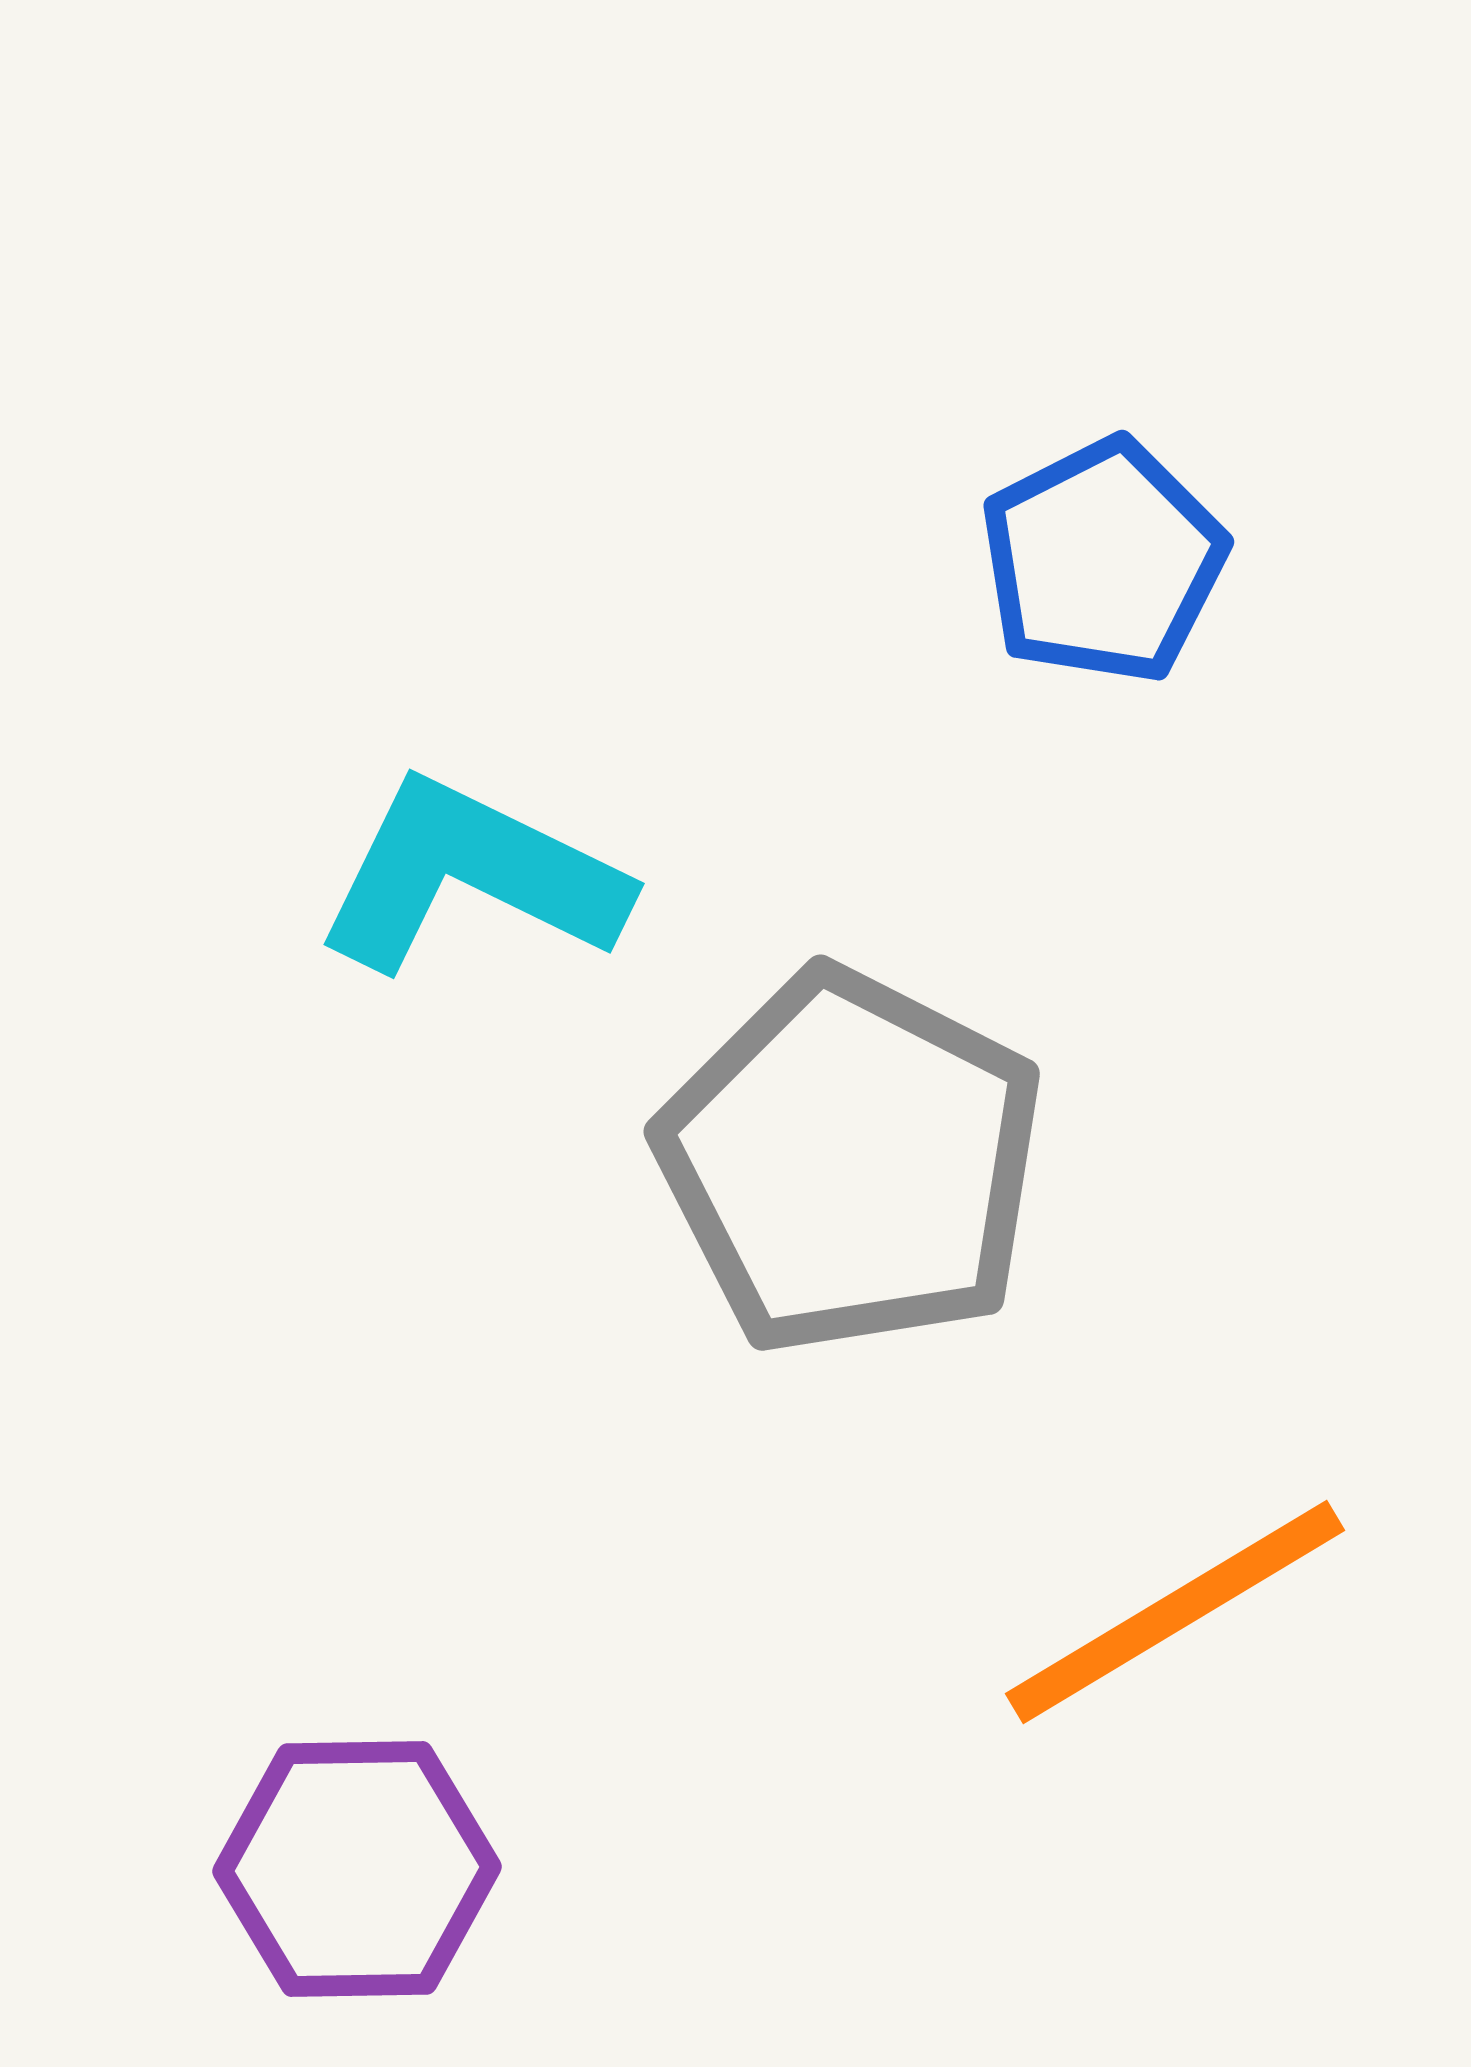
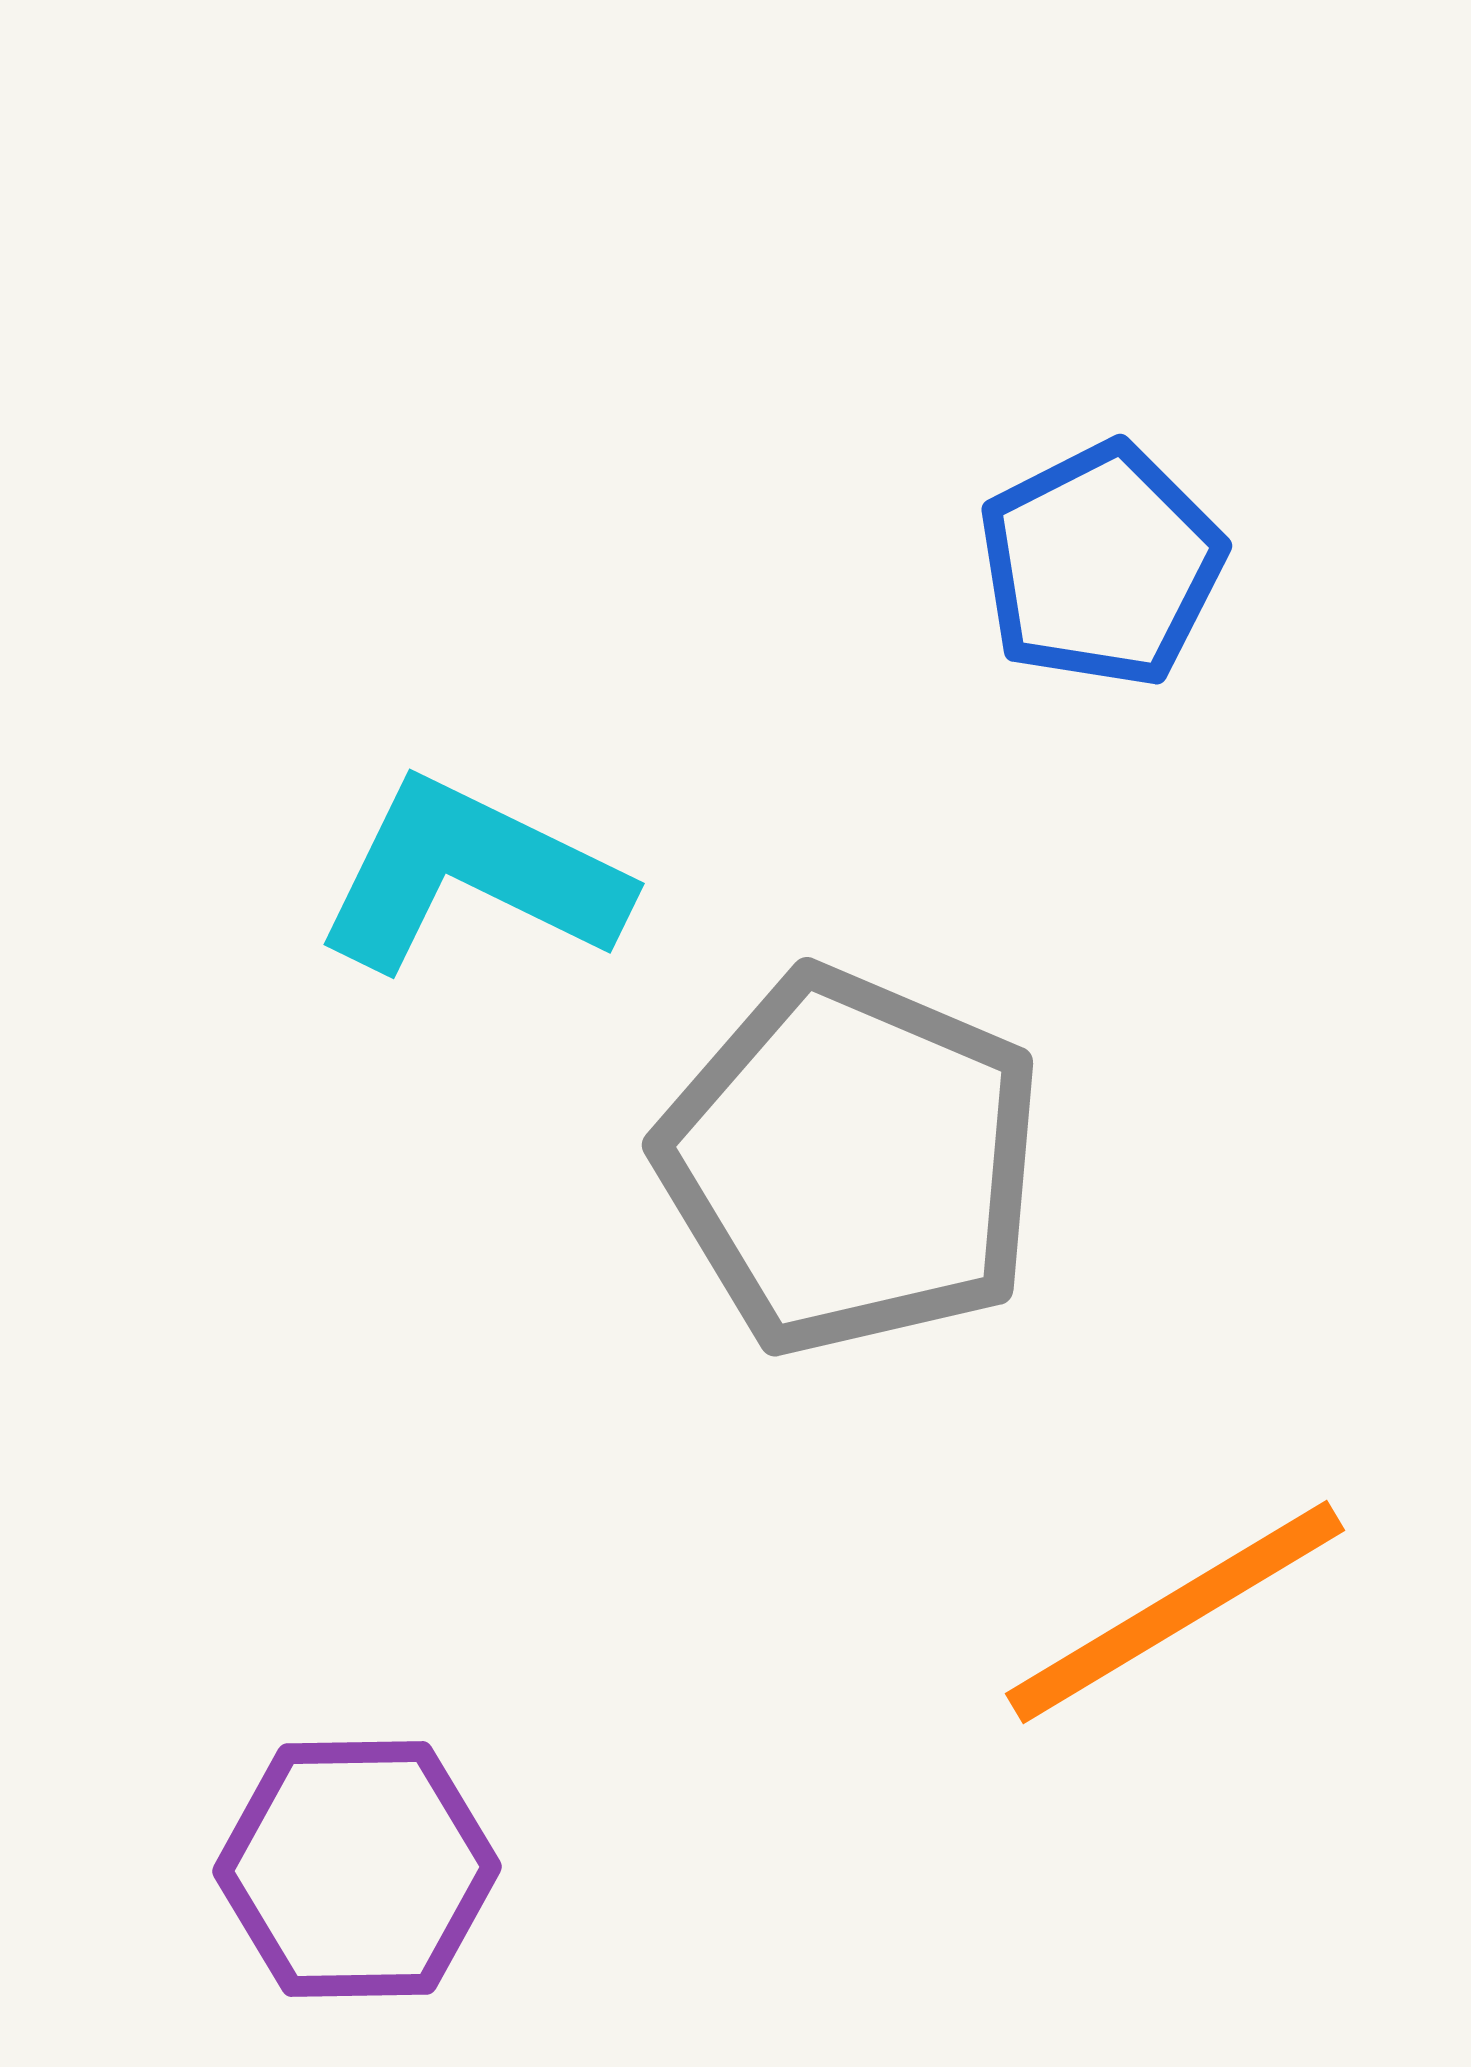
blue pentagon: moved 2 px left, 4 px down
gray pentagon: rotated 4 degrees counterclockwise
